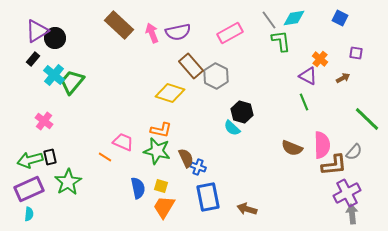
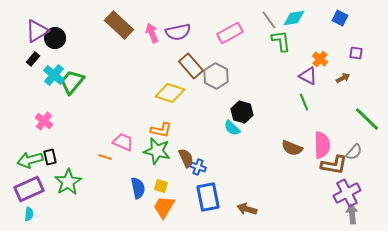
orange line at (105, 157): rotated 16 degrees counterclockwise
brown L-shape at (334, 165): rotated 16 degrees clockwise
